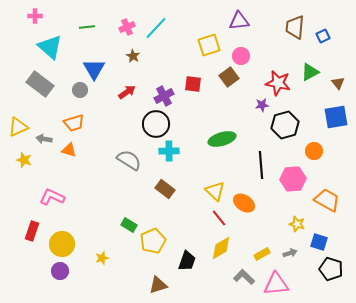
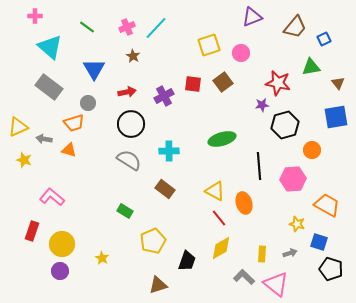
purple triangle at (239, 21): moved 13 px right, 4 px up; rotated 15 degrees counterclockwise
green line at (87, 27): rotated 42 degrees clockwise
brown trapezoid at (295, 27): rotated 145 degrees counterclockwise
blue square at (323, 36): moved 1 px right, 3 px down
pink circle at (241, 56): moved 3 px up
green triangle at (310, 72): moved 1 px right, 5 px up; rotated 18 degrees clockwise
brown square at (229, 77): moved 6 px left, 5 px down
gray rectangle at (40, 84): moved 9 px right, 3 px down
gray circle at (80, 90): moved 8 px right, 13 px down
red arrow at (127, 92): rotated 24 degrees clockwise
black circle at (156, 124): moved 25 px left
orange circle at (314, 151): moved 2 px left, 1 px up
black line at (261, 165): moved 2 px left, 1 px down
yellow triangle at (215, 191): rotated 15 degrees counterclockwise
pink L-shape at (52, 197): rotated 15 degrees clockwise
orange trapezoid at (327, 200): moved 5 px down
orange ellipse at (244, 203): rotated 40 degrees clockwise
green rectangle at (129, 225): moved 4 px left, 14 px up
yellow rectangle at (262, 254): rotated 56 degrees counterclockwise
yellow star at (102, 258): rotated 24 degrees counterclockwise
pink triangle at (276, 284): rotated 44 degrees clockwise
